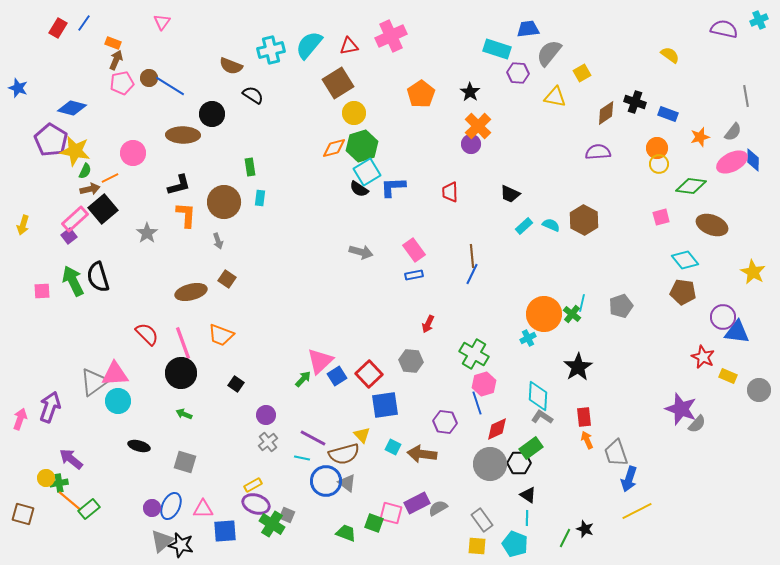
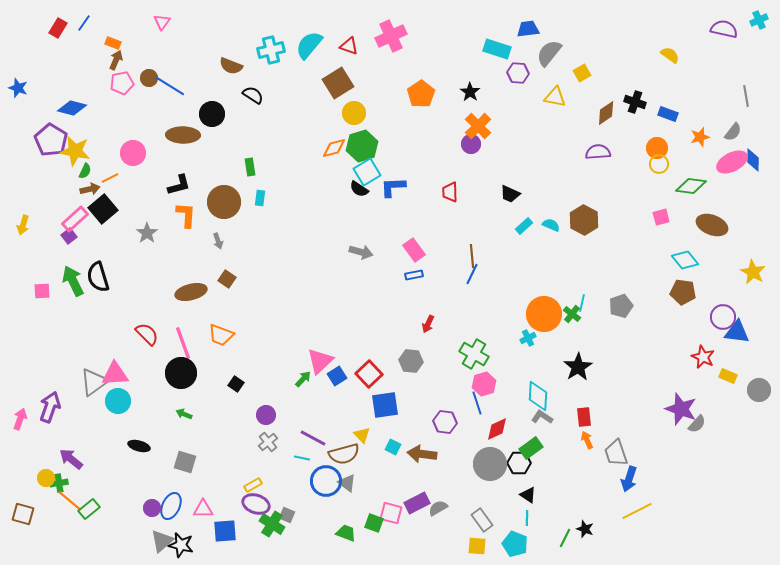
red triangle at (349, 46): rotated 30 degrees clockwise
